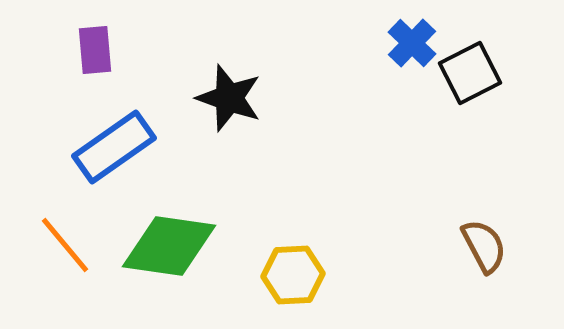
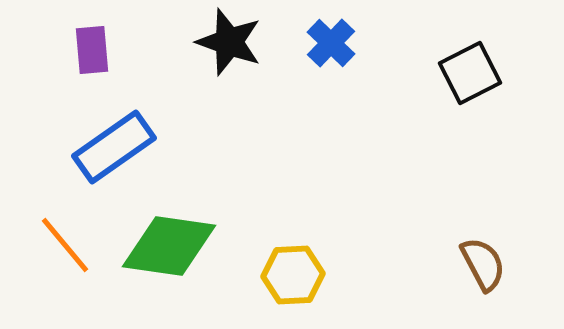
blue cross: moved 81 px left
purple rectangle: moved 3 px left
black star: moved 56 px up
brown semicircle: moved 1 px left, 18 px down
